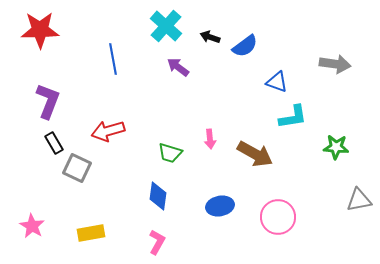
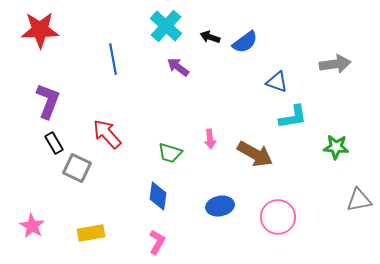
blue semicircle: moved 4 px up
gray arrow: rotated 16 degrees counterclockwise
red arrow: moved 1 px left, 3 px down; rotated 64 degrees clockwise
